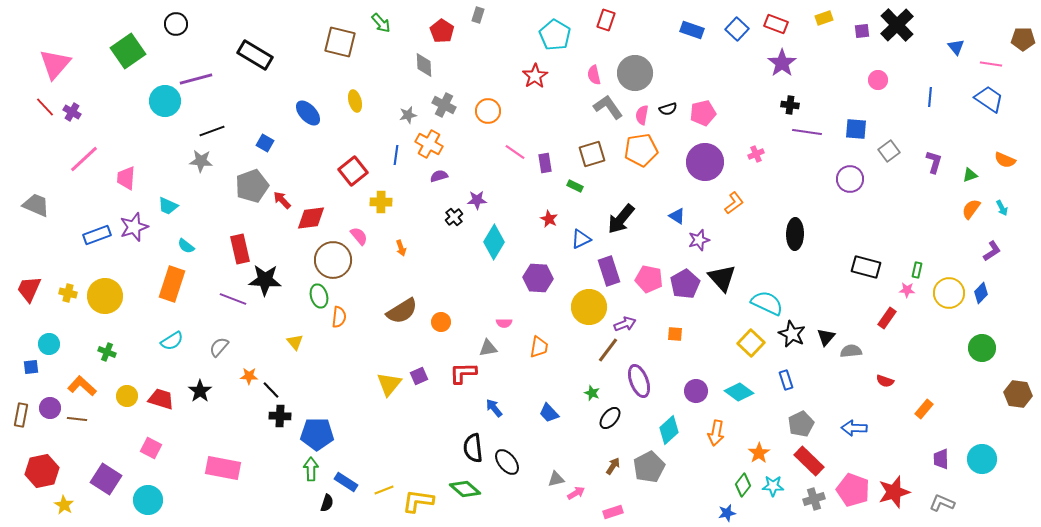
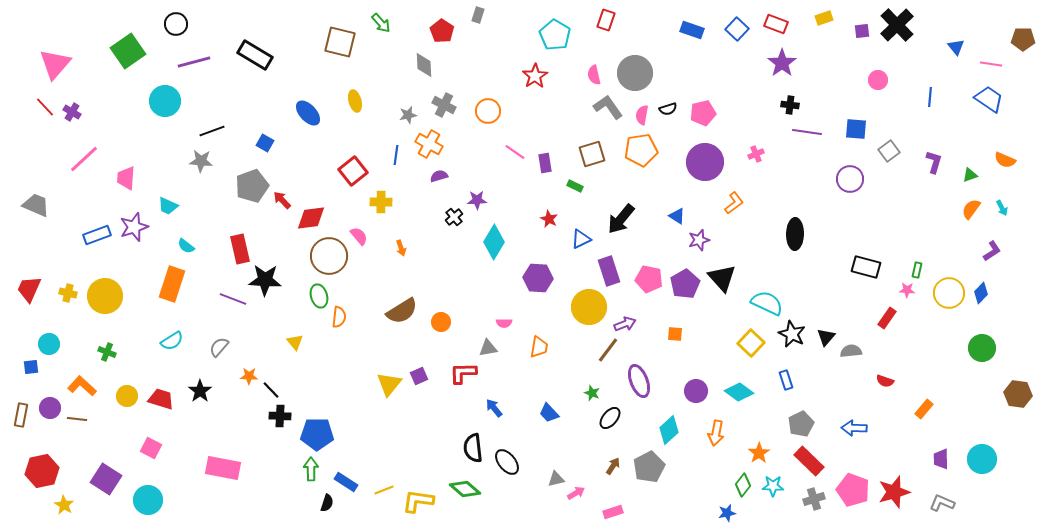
purple line at (196, 79): moved 2 px left, 17 px up
brown circle at (333, 260): moved 4 px left, 4 px up
